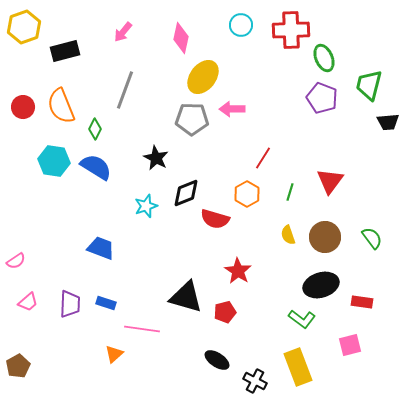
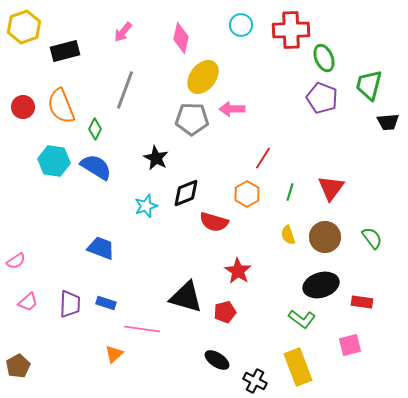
red triangle at (330, 181): moved 1 px right, 7 px down
red semicircle at (215, 219): moved 1 px left, 3 px down
